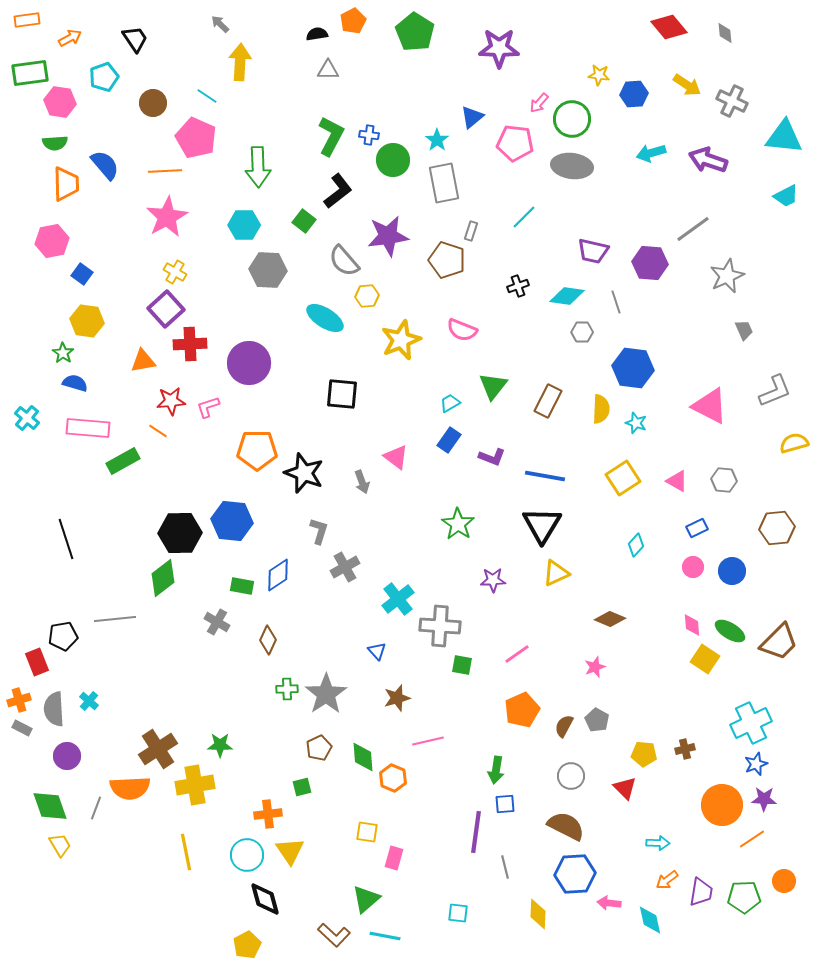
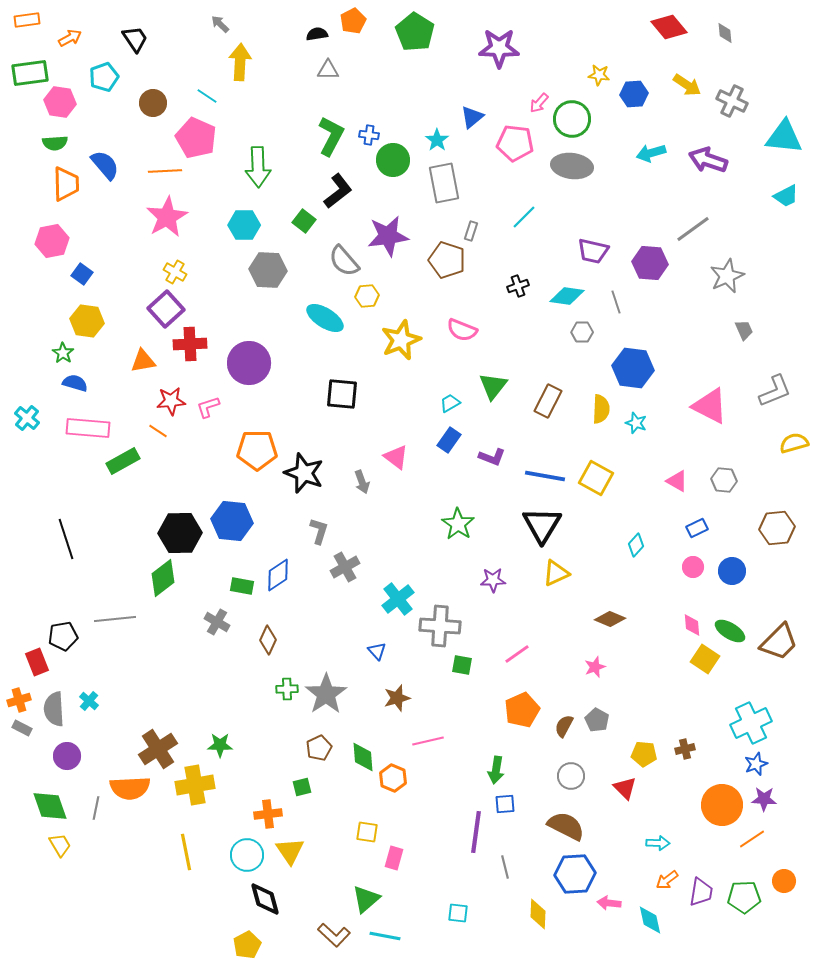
yellow square at (623, 478): moved 27 px left; rotated 28 degrees counterclockwise
gray line at (96, 808): rotated 10 degrees counterclockwise
